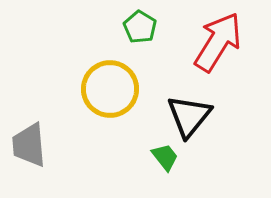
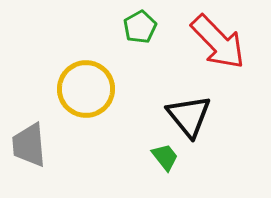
green pentagon: rotated 12 degrees clockwise
red arrow: rotated 104 degrees clockwise
yellow circle: moved 24 px left
black triangle: rotated 18 degrees counterclockwise
